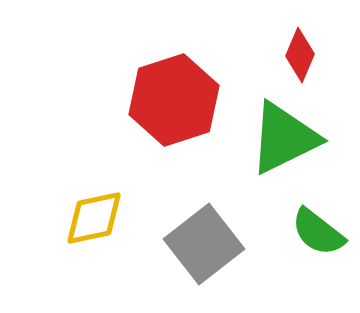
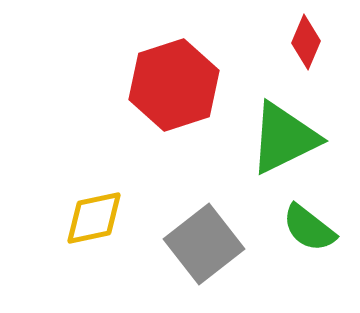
red diamond: moved 6 px right, 13 px up
red hexagon: moved 15 px up
green semicircle: moved 9 px left, 4 px up
